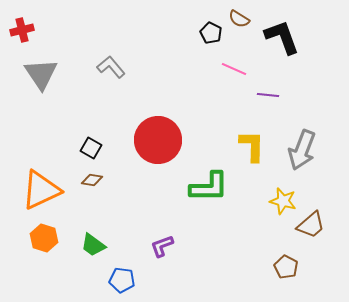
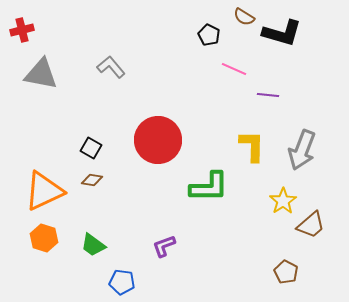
brown semicircle: moved 5 px right, 2 px up
black pentagon: moved 2 px left, 2 px down
black L-shape: moved 4 px up; rotated 126 degrees clockwise
gray triangle: rotated 45 degrees counterclockwise
orange triangle: moved 3 px right, 1 px down
yellow star: rotated 24 degrees clockwise
purple L-shape: moved 2 px right
brown pentagon: moved 5 px down
blue pentagon: moved 2 px down
